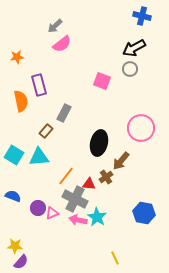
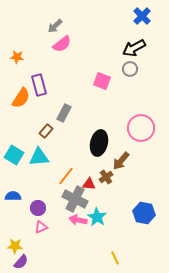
blue cross: rotated 30 degrees clockwise
orange star: rotated 16 degrees clockwise
orange semicircle: moved 3 px up; rotated 45 degrees clockwise
blue semicircle: rotated 21 degrees counterclockwise
pink triangle: moved 11 px left, 14 px down
